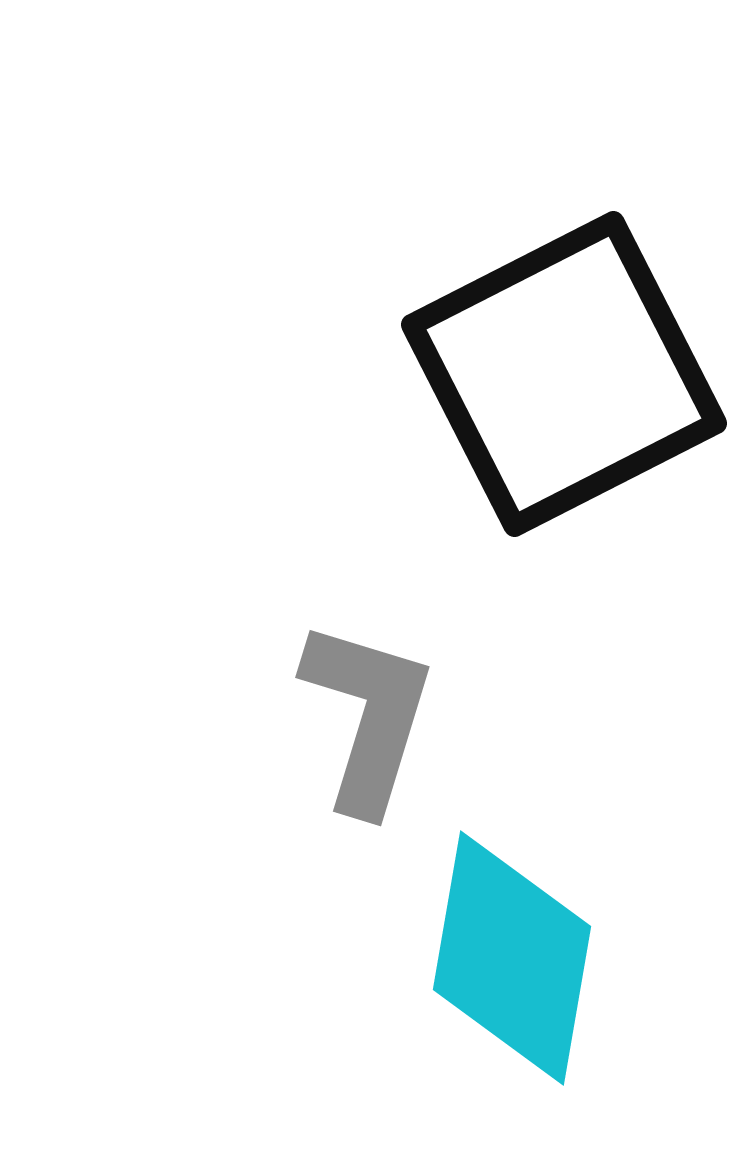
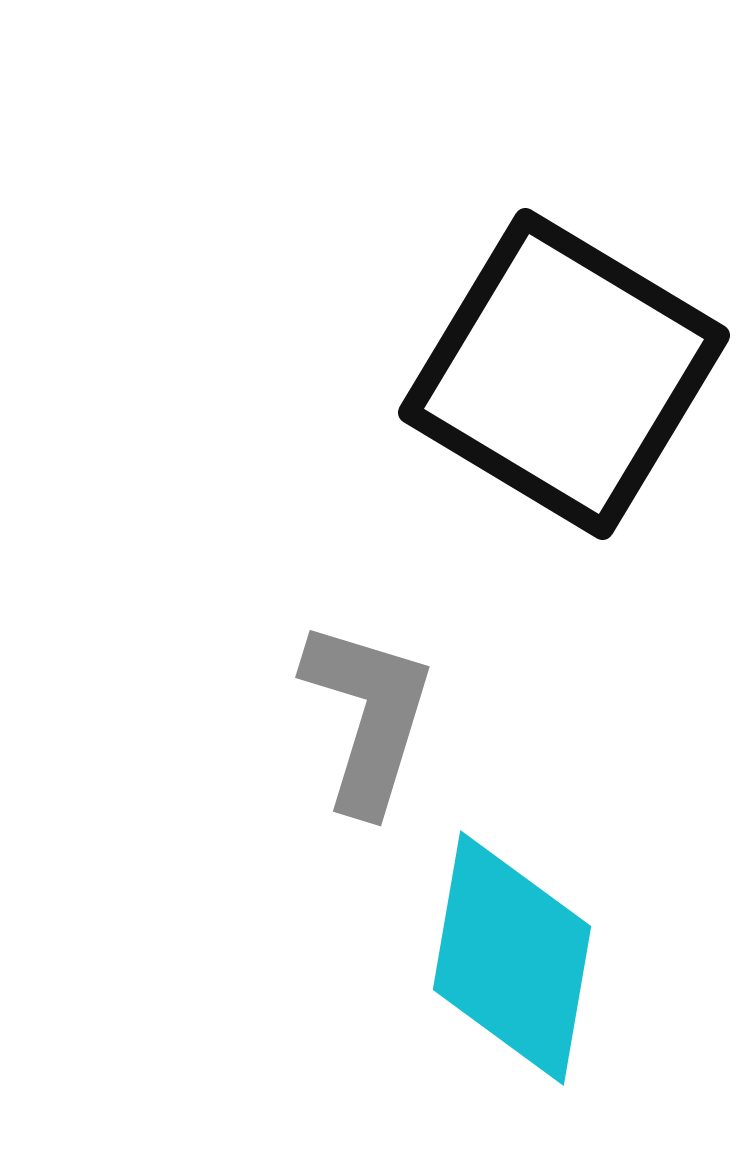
black square: rotated 32 degrees counterclockwise
